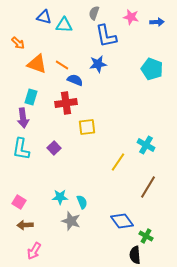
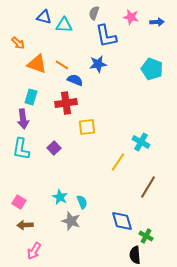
purple arrow: moved 1 px down
cyan cross: moved 5 px left, 3 px up
cyan star: rotated 28 degrees clockwise
blue diamond: rotated 20 degrees clockwise
